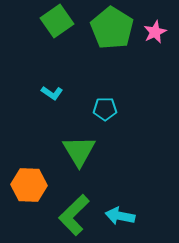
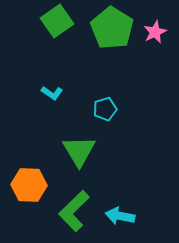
cyan pentagon: rotated 15 degrees counterclockwise
green L-shape: moved 4 px up
